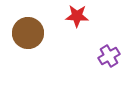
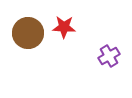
red star: moved 13 px left, 11 px down
